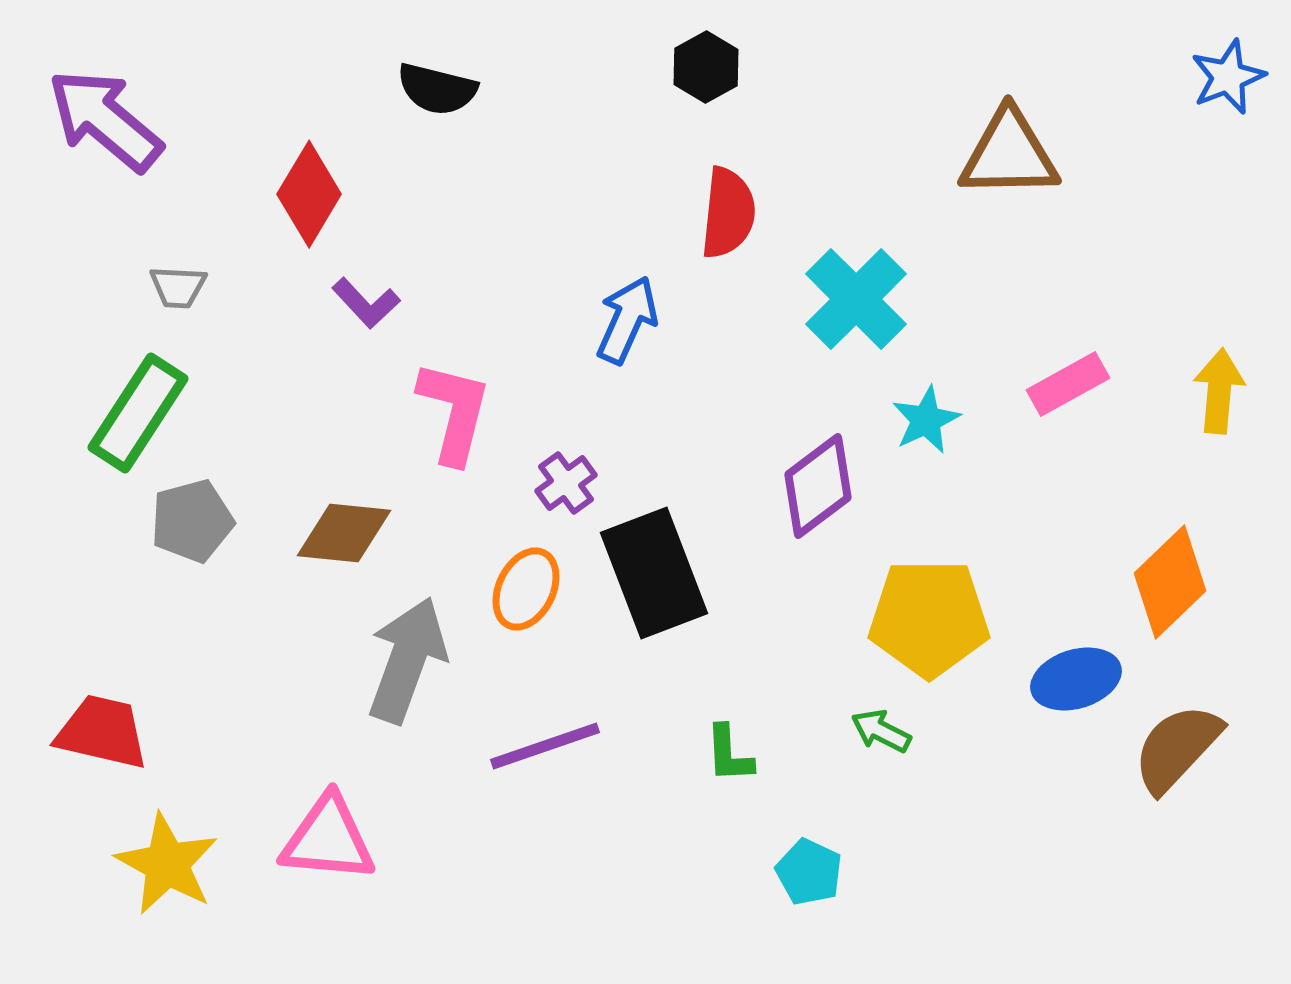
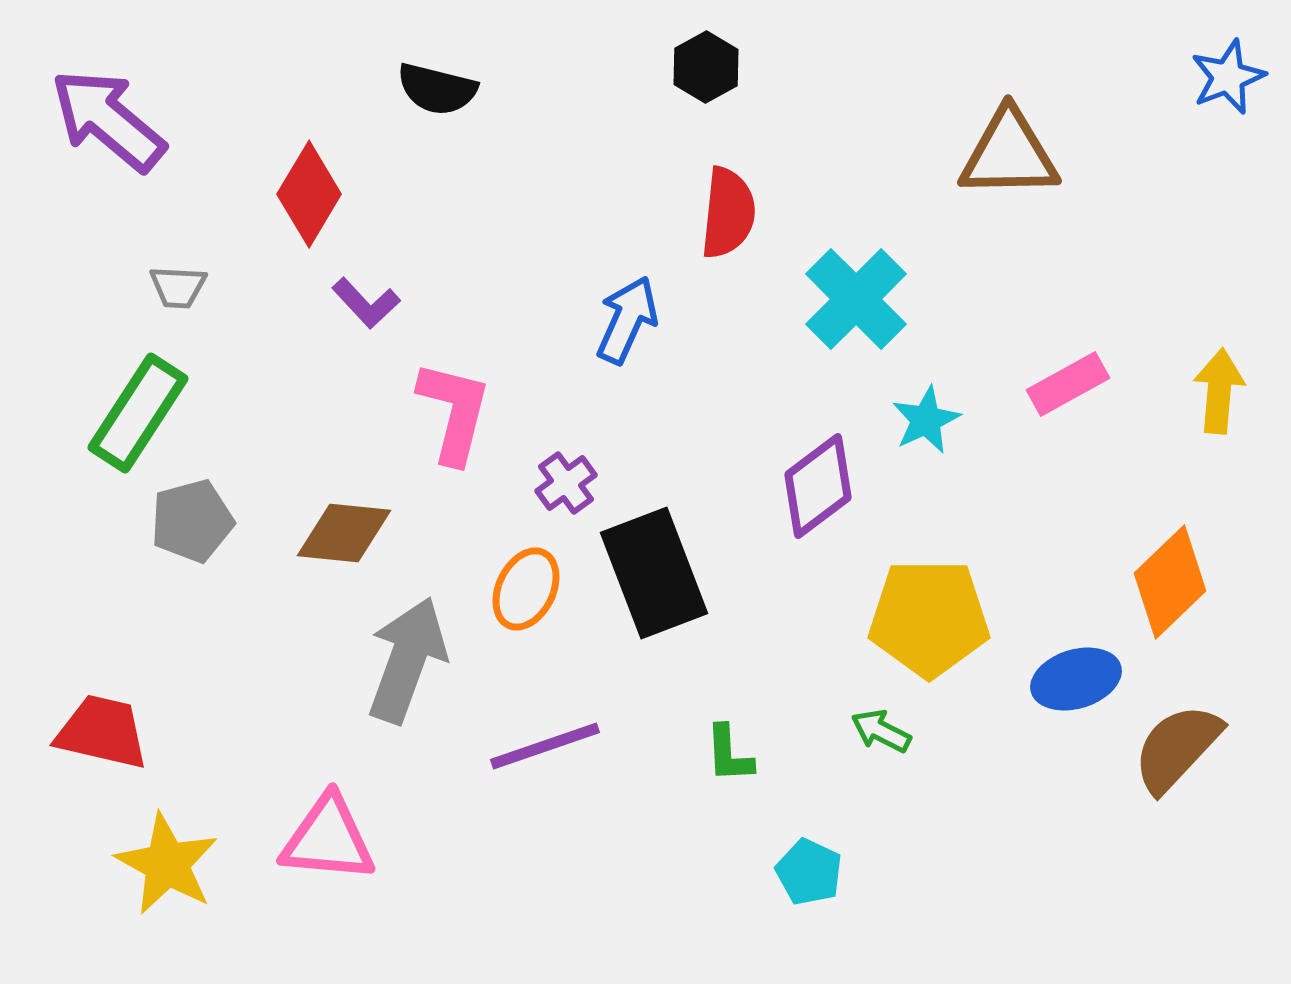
purple arrow: moved 3 px right
